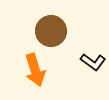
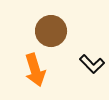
black L-shape: moved 1 px left, 2 px down; rotated 10 degrees clockwise
